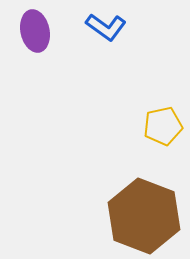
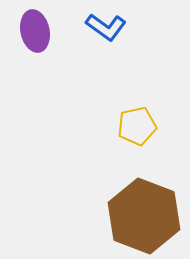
yellow pentagon: moved 26 px left
